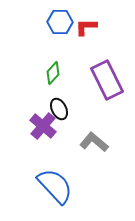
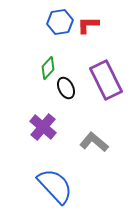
blue hexagon: rotated 10 degrees counterclockwise
red L-shape: moved 2 px right, 2 px up
green diamond: moved 5 px left, 5 px up
purple rectangle: moved 1 px left
black ellipse: moved 7 px right, 21 px up
purple cross: moved 1 px down
